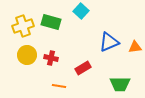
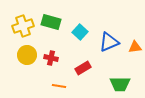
cyan square: moved 1 px left, 21 px down
